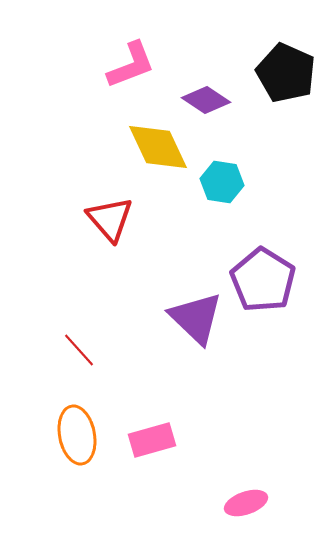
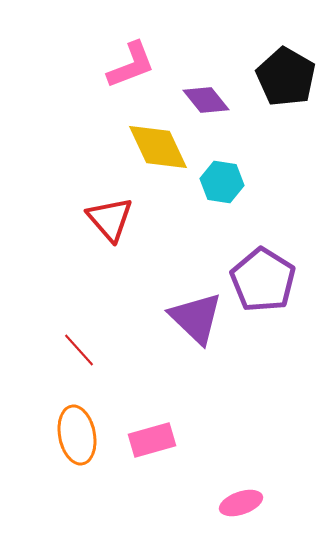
black pentagon: moved 4 px down; rotated 6 degrees clockwise
purple diamond: rotated 18 degrees clockwise
pink ellipse: moved 5 px left
